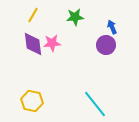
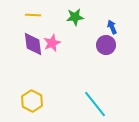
yellow line: rotated 63 degrees clockwise
pink star: rotated 18 degrees counterclockwise
yellow hexagon: rotated 15 degrees clockwise
